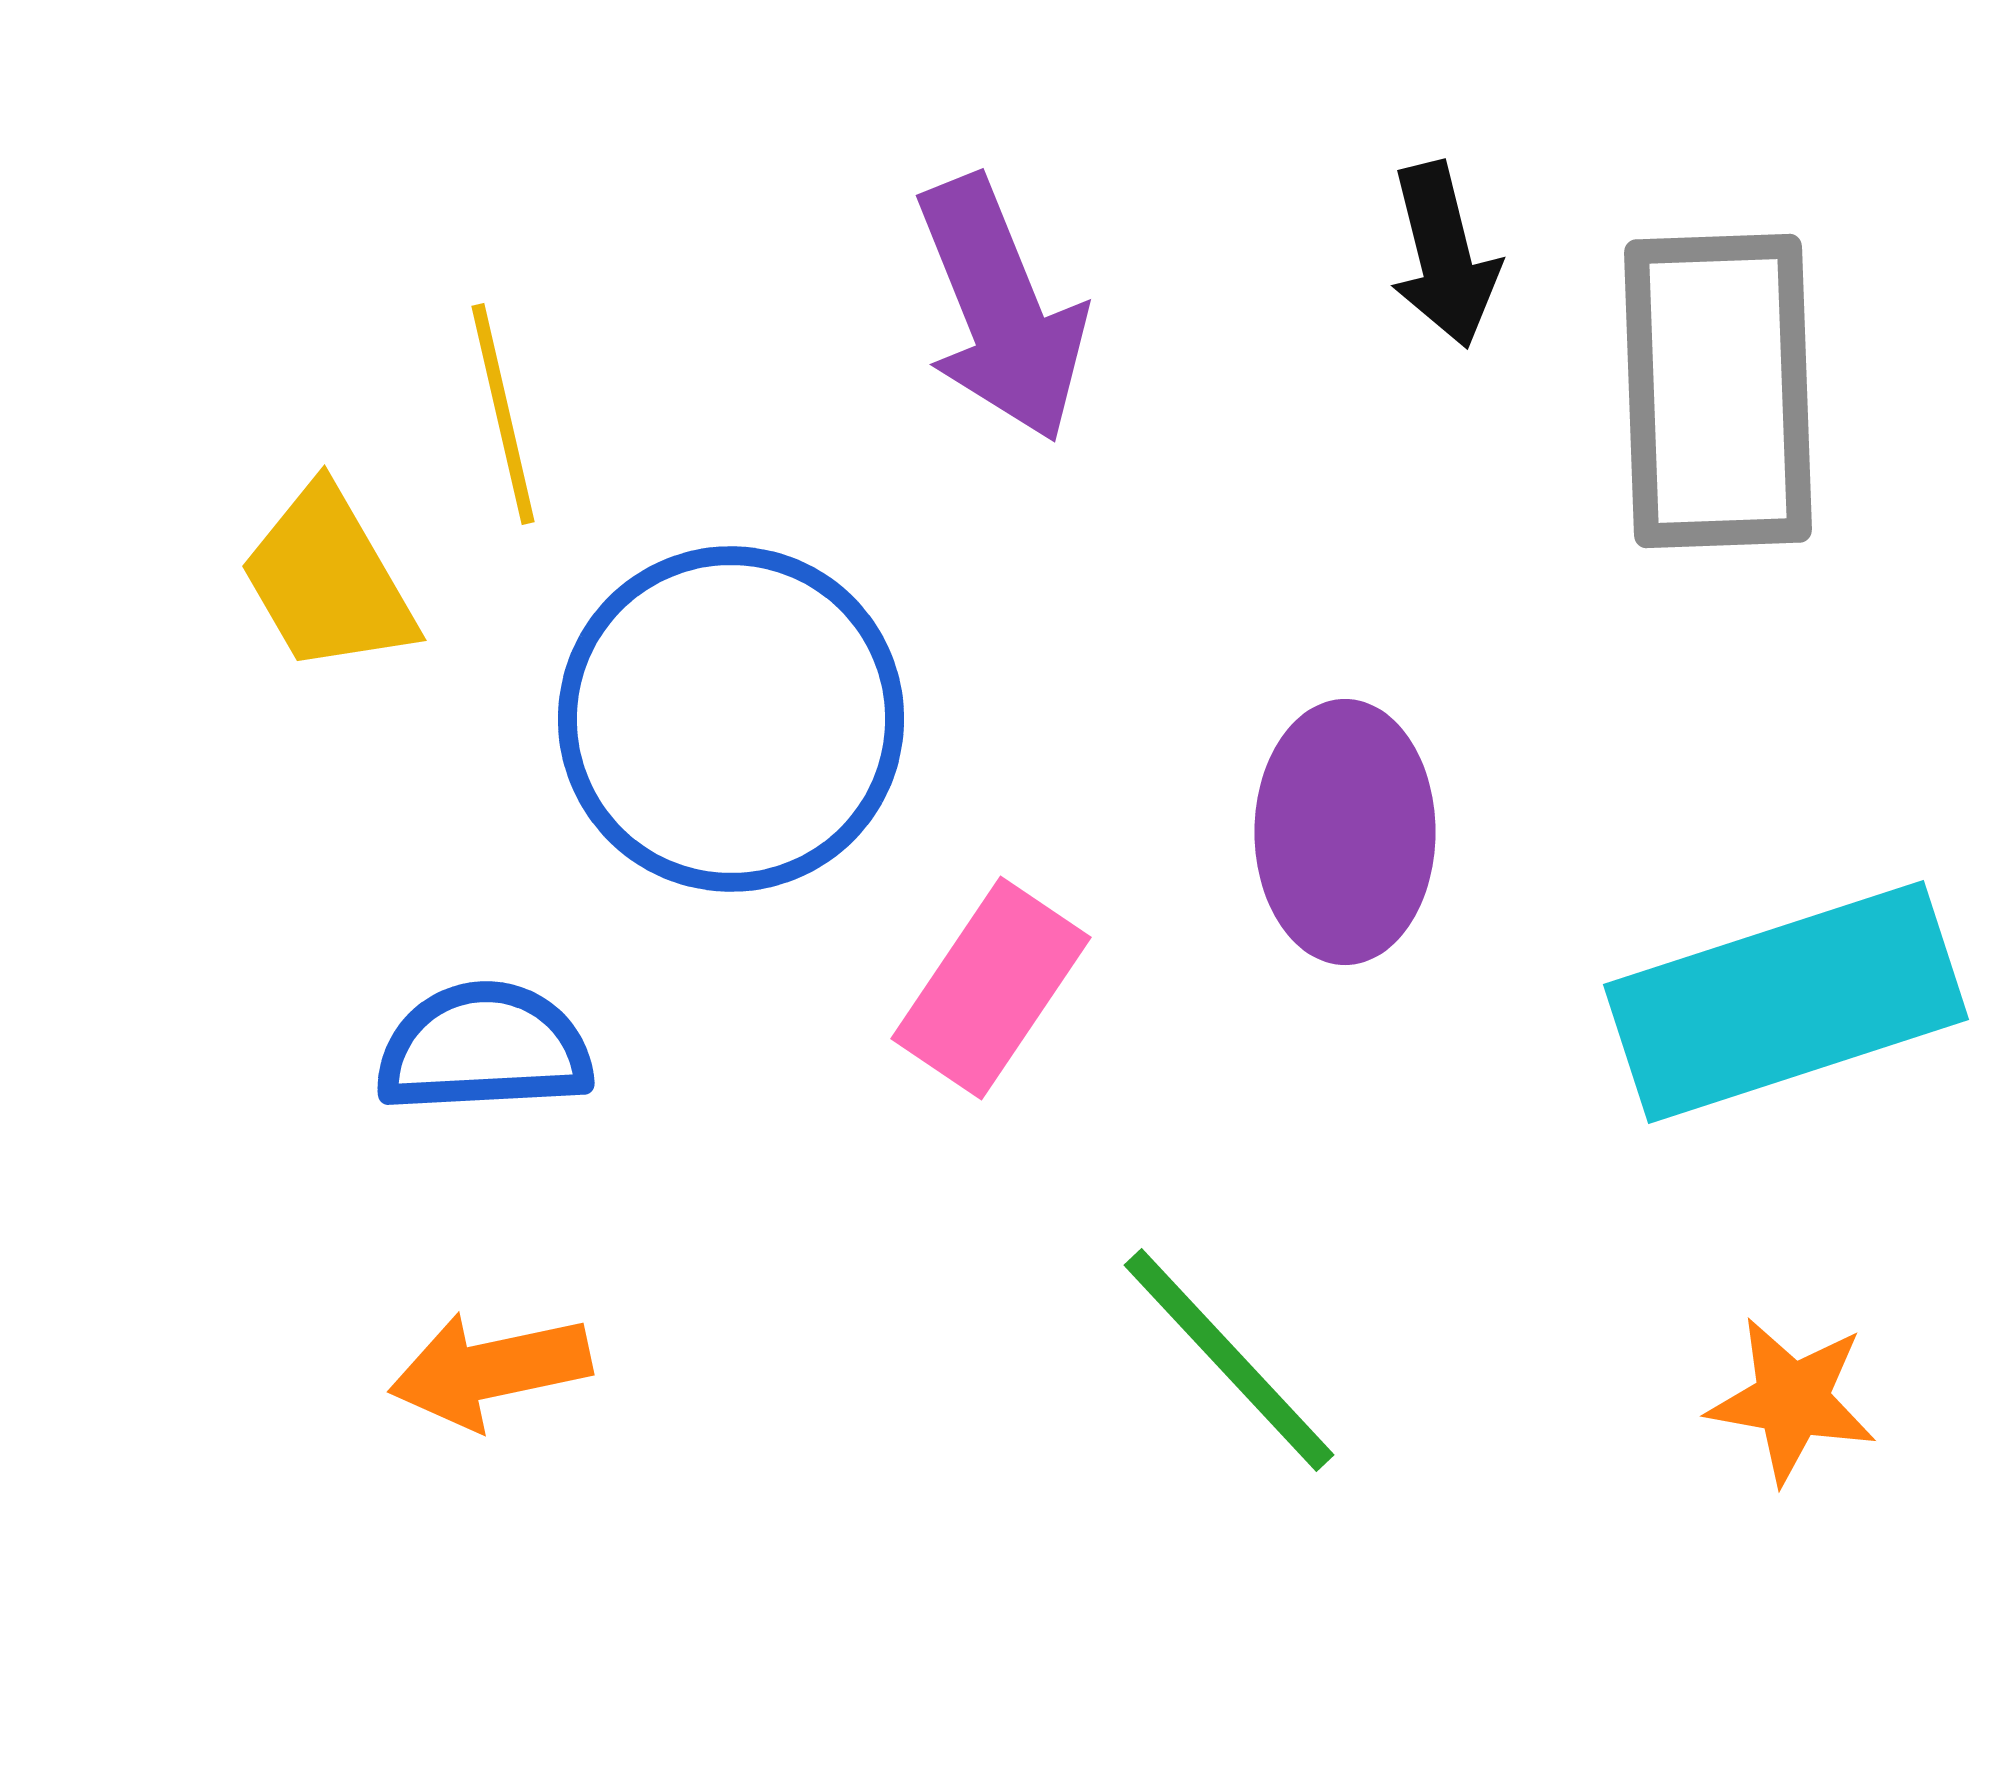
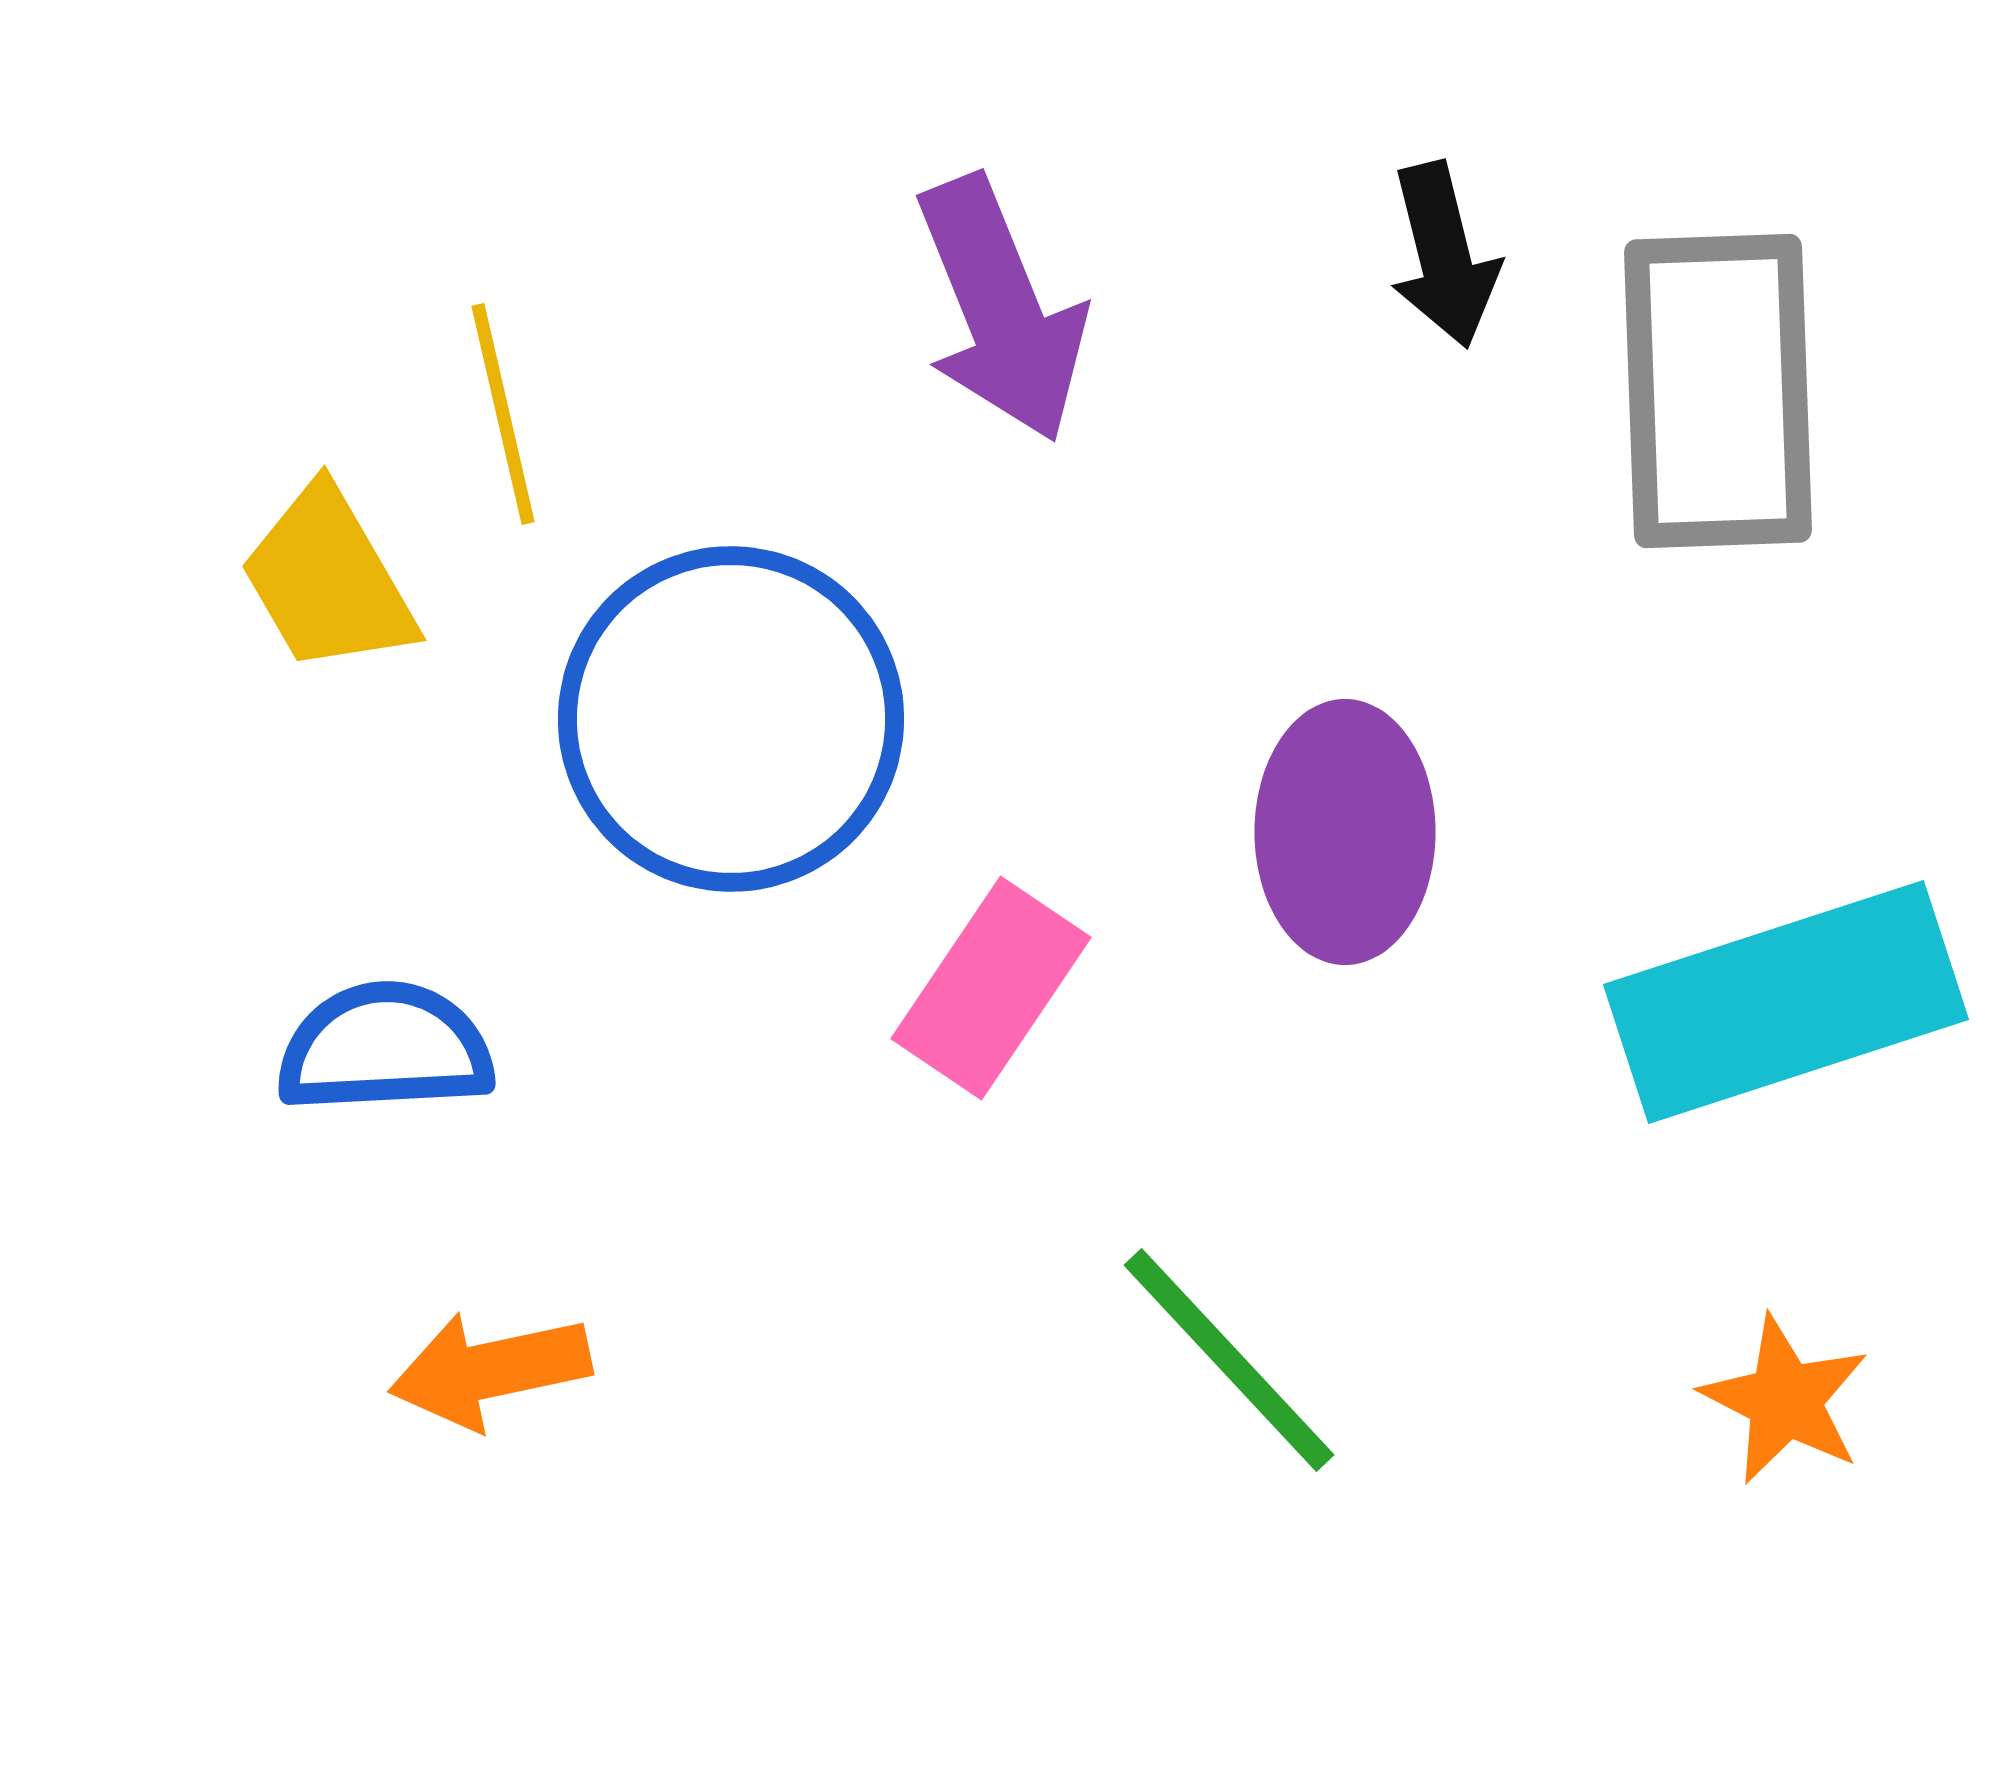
blue semicircle: moved 99 px left
orange star: moved 7 px left; rotated 17 degrees clockwise
